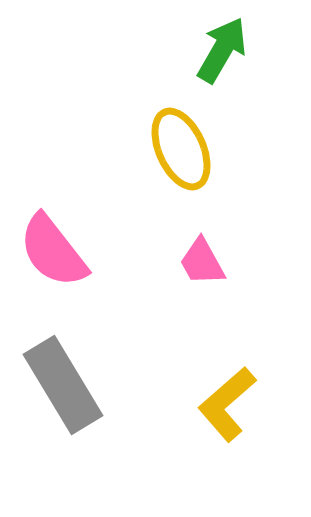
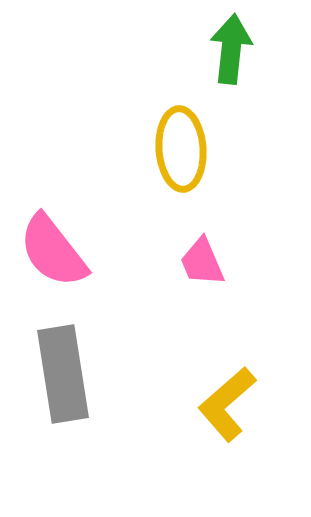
green arrow: moved 9 px right, 1 px up; rotated 24 degrees counterclockwise
yellow ellipse: rotated 20 degrees clockwise
pink trapezoid: rotated 6 degrees clockwise
gray rectangle: moved 11 px up; rotated 22 degrees clockwise
